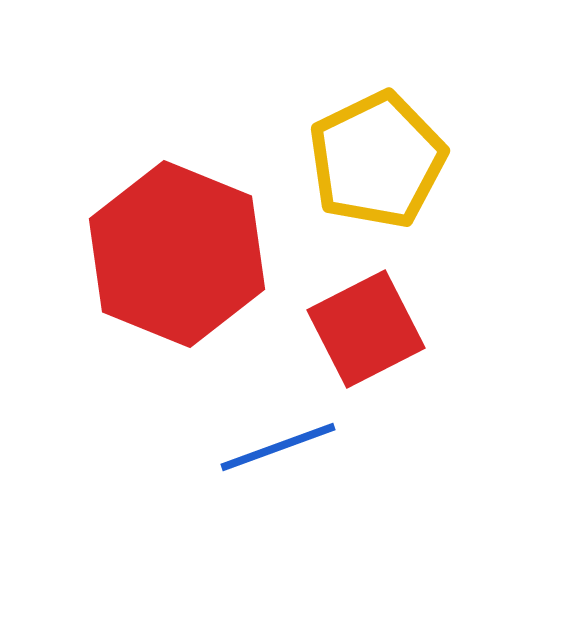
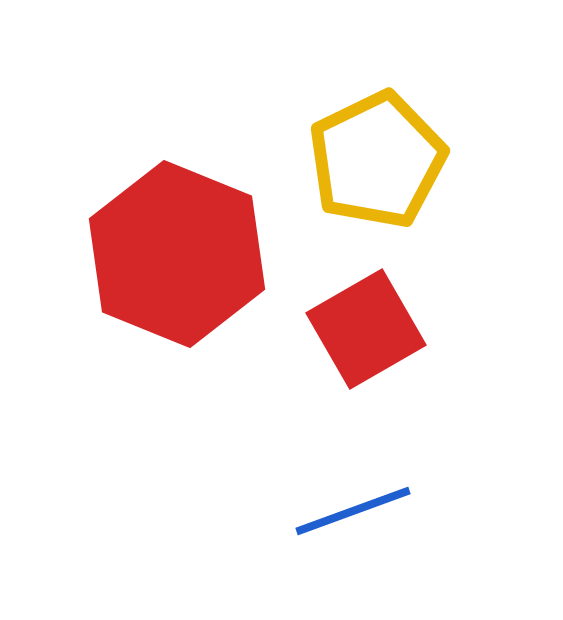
red square: rotated 3 degrees counterclockwise
blue line: moved 75 px right, 64 px down
